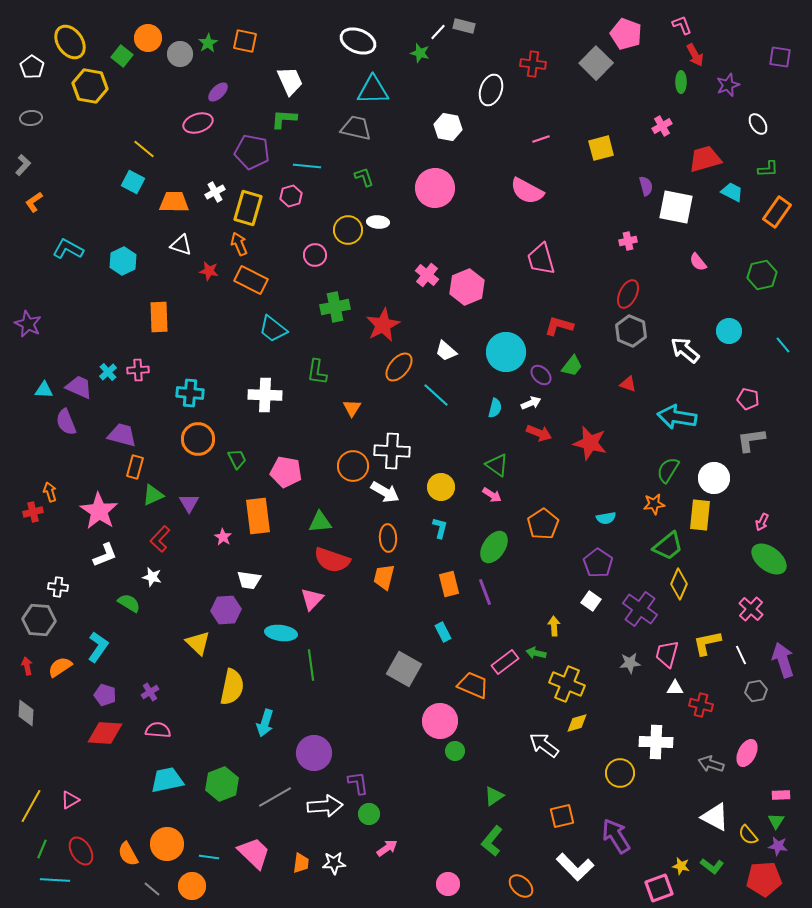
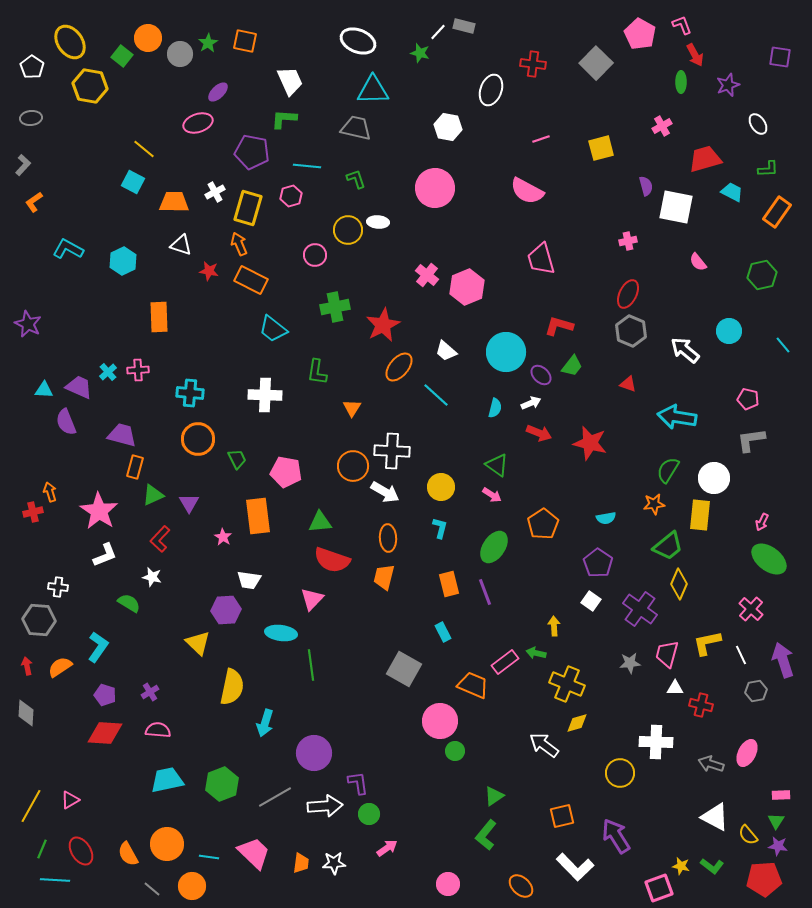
pink pentagon at (626, 34): moved 14 px right; rotated 8 degrees clockwise
green L-shape at (364, 177): moved 8 px left, 2 px down
green L-shape at (492, 841): moved 6 px left, 6 px up
